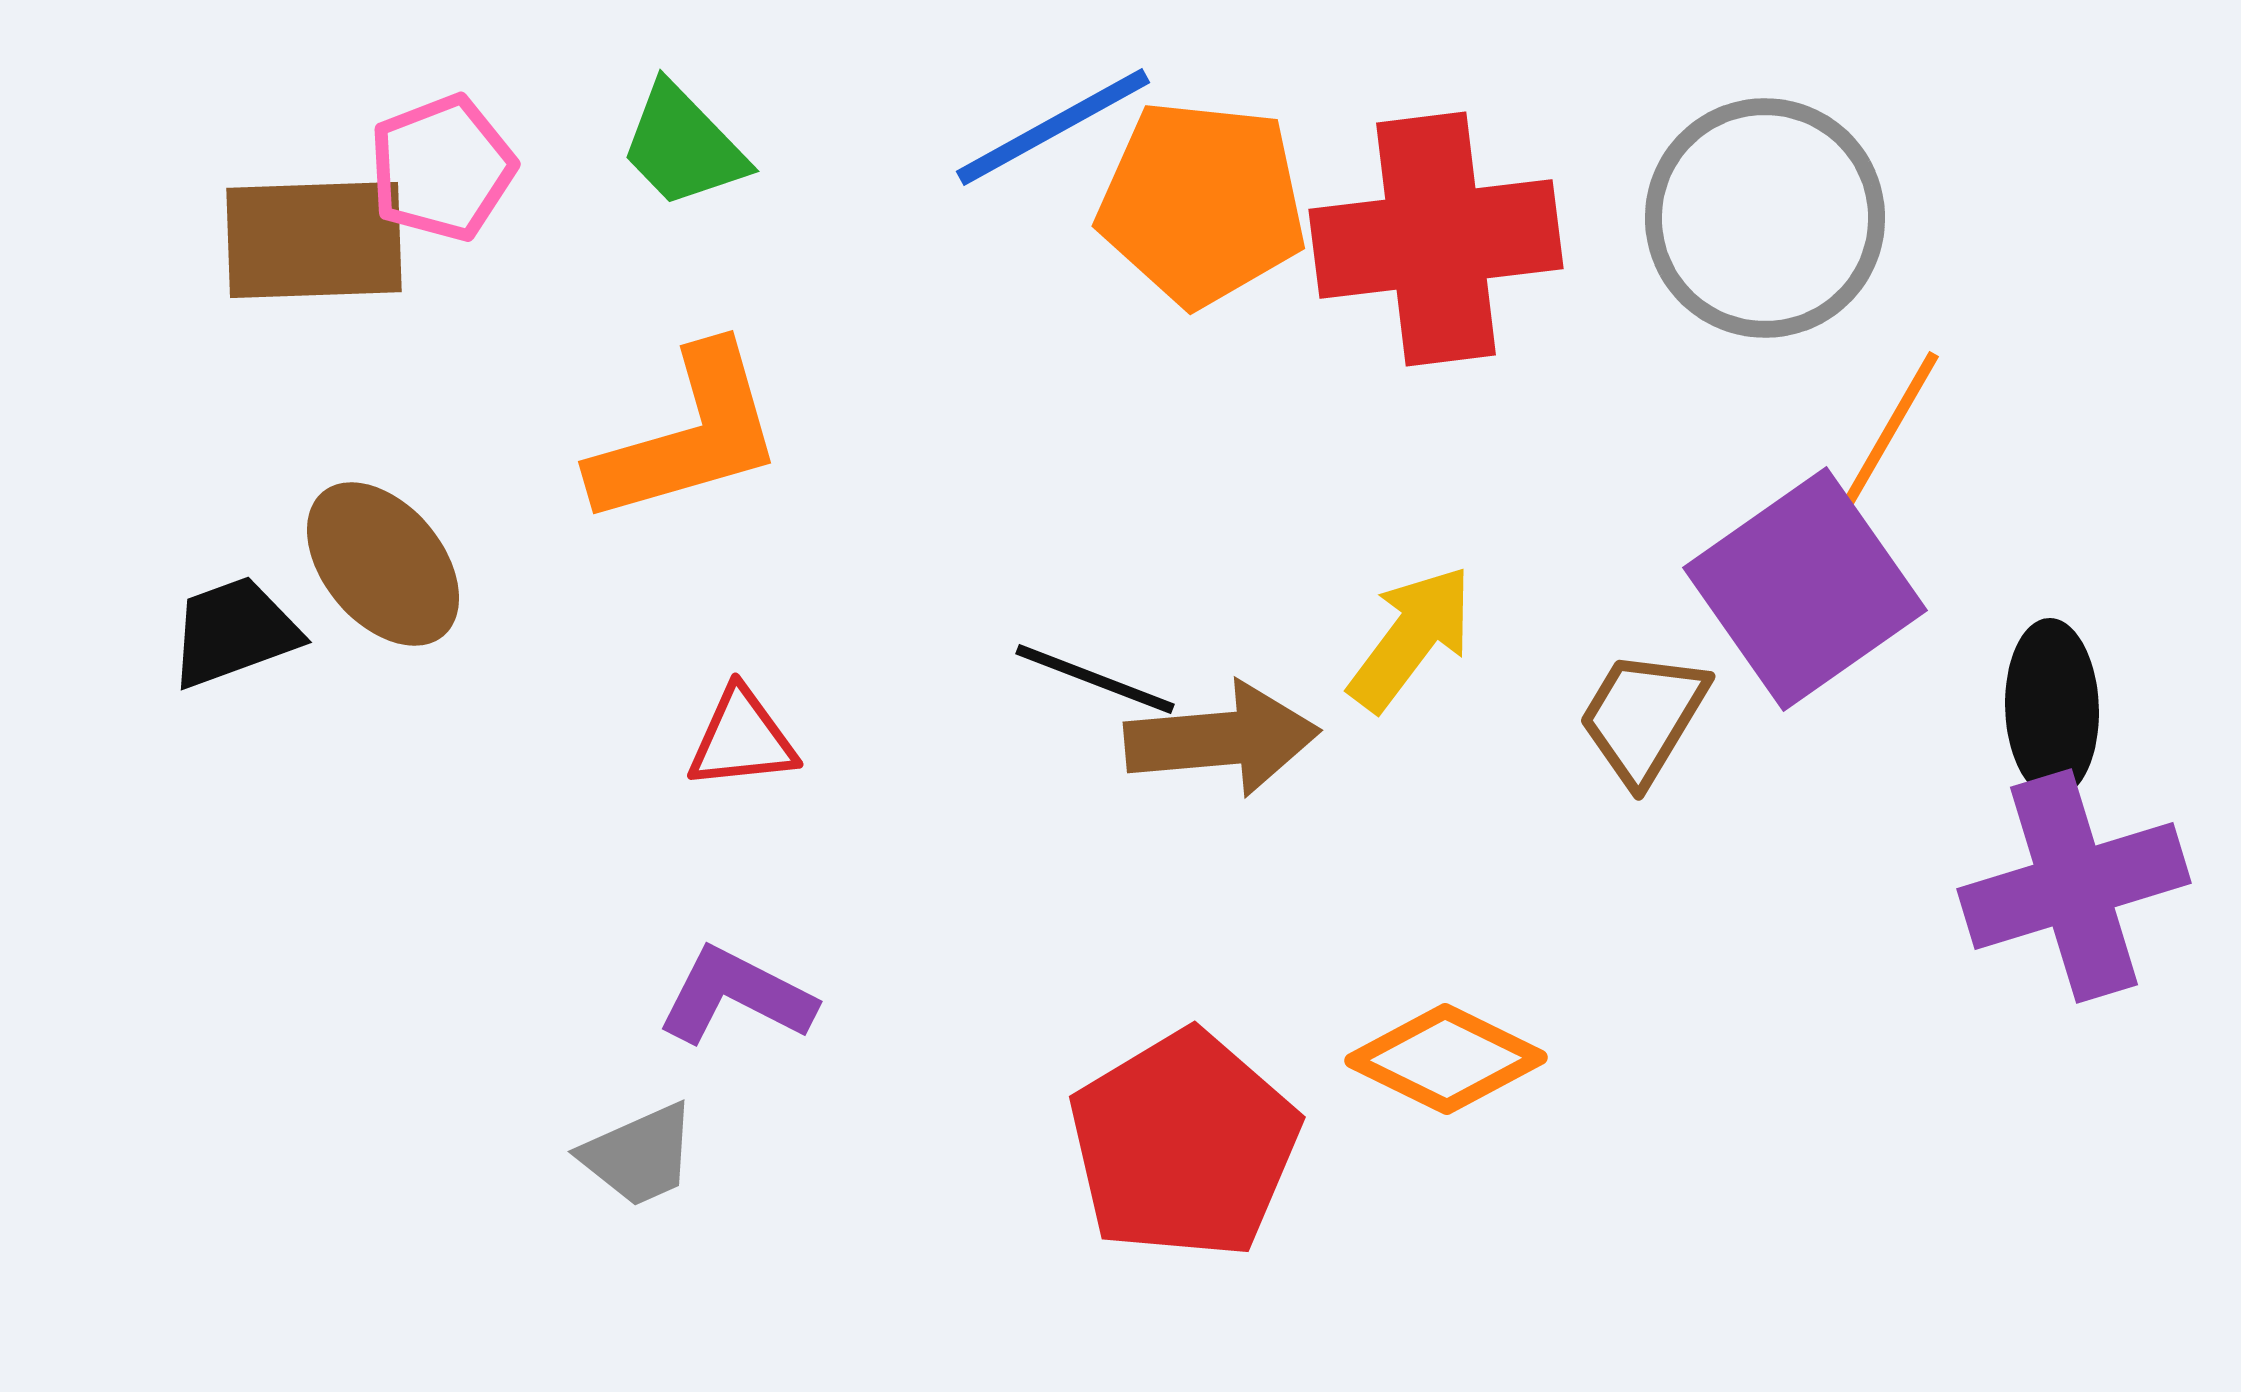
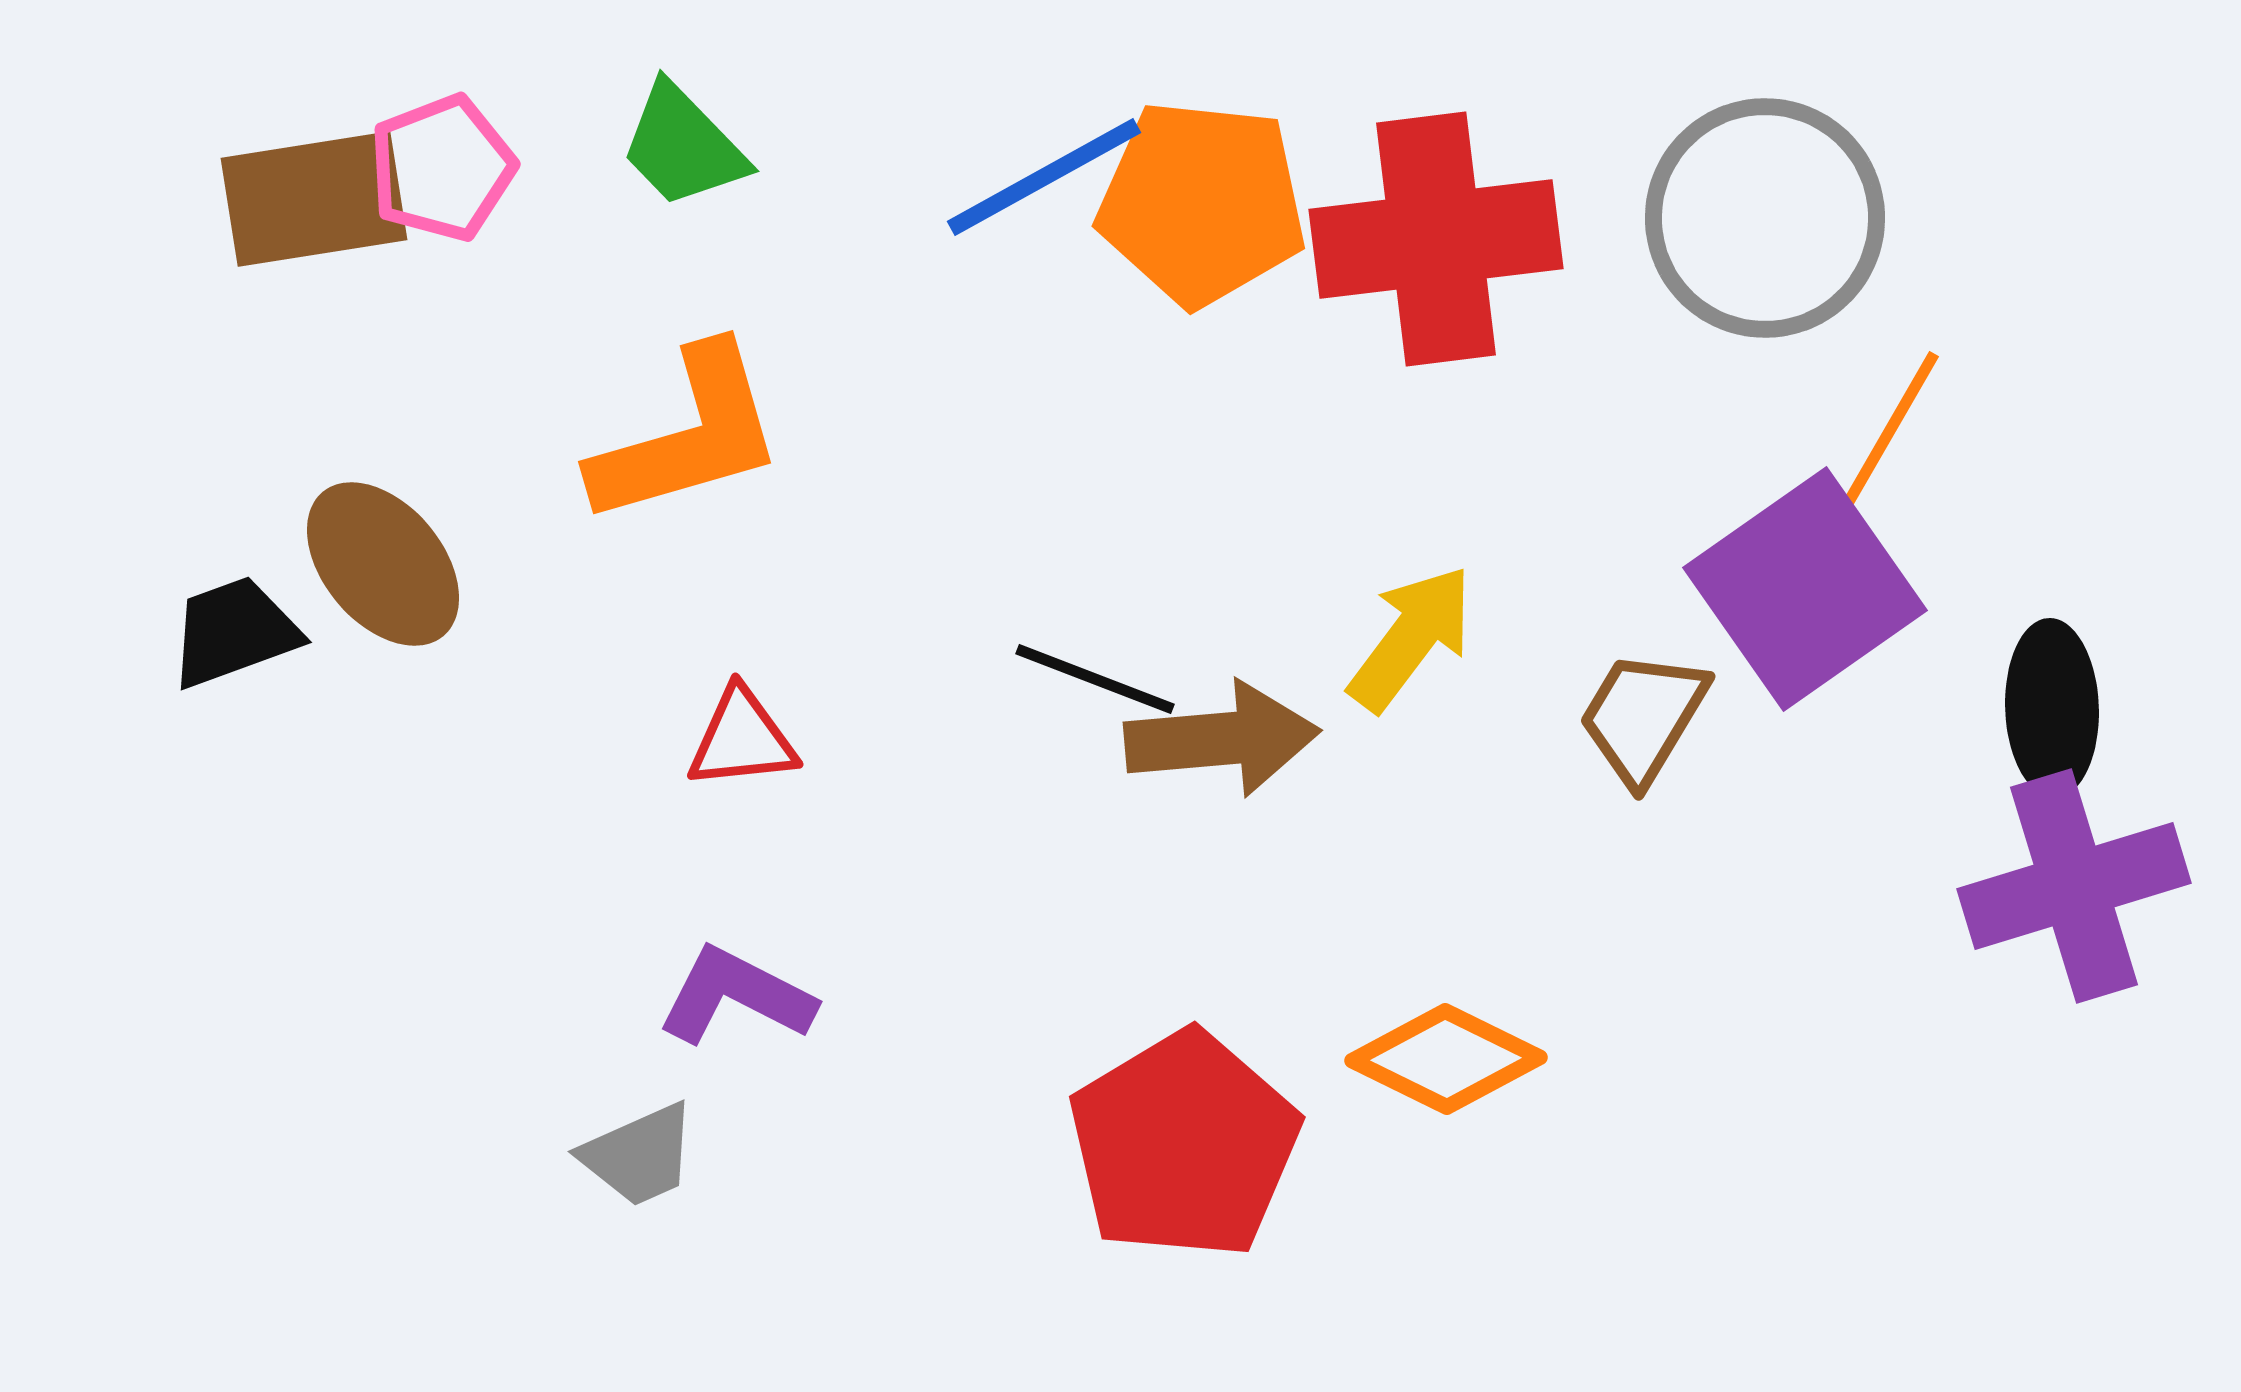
blue line: moved 9 px left, 50 px down
brown rectangle: moved 41 px up; rotated 7 degrees counterclockwise
